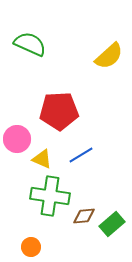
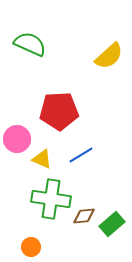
green cross: moved 1 px right, 3 px down
